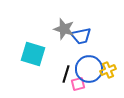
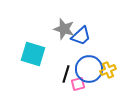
blue trapezoid: rotated 30 degrees counterclockwise
